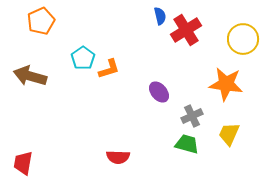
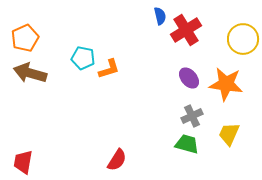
orange pentagon: moved 16 px left, 17 px down
cyan pentagon: rotated 25 degrees counterclockwise
brown arrow: moved 3 px up
purple ellipse: moved 30 px right, 14 px up
red semicircle: moved 1 px left, 3 px down; rotated 60 degrees counterclockwise
red trapezoid: moved 1 px up
